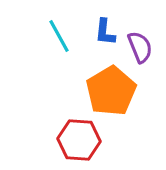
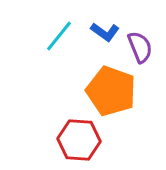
blue L-shape: rotated 60 degrees counterclockwise
cyan line: rotated 68 degrees clockwise
orange pentagon: rotated 21 degrees counterclockwise
